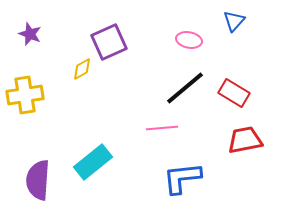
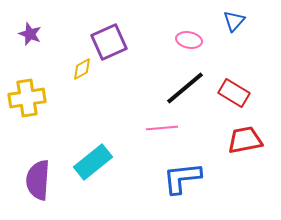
yellow cross: moved 2 px right, 3 px down
